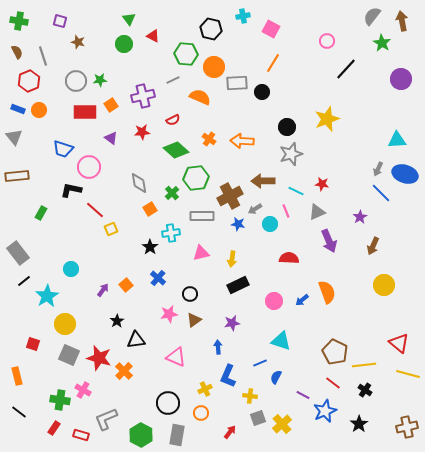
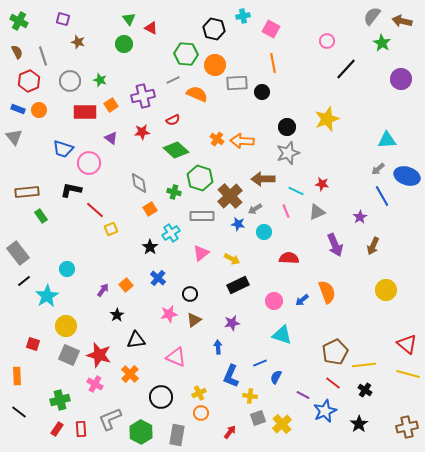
green cross at (19, 21): rotated 18 degrees clockwise
purple square at (60, 21): moved 3 px right, 2 px up
brown arrow at (402, 21): rotated 66 degrees counterclockwise
black hexagon at (211, 29): moved 3 px right
red triangle at (153, 36): moved 2 px left, 8 px up
orange line at (273, 63): rotated 42 degrees counterclockwise
orange circle at (214, 67): moved 1 px right, 2 px up
green star at (100, 80): rotated 24 degrees clockwise
gray circle at (76, 81): moved 6 px left
orange semicircle at (200, 97): moved 3 px left, 3 px up
orange cross at (209, 139): moved 8 px right
cyan triangle at (397, 140): moved 10 px left
gray star at (291, 154): moved 3 px left, 1 px up
pink circle at (89, 167): moved 4 px up
gray arrow at (378, 169): rotated 24 degrees clockwise
blue ellipse at (405, 174): moved 2 px right, 2 px down
brown rectangle at (17, 176): moved 10 px right, 16 px down
green hexagon at (196, 178): moved 4 px right; rotated 25 degrees clockwise
brown arrow at (263, 181): moved 2 px up
green cross at (172, 193): moved 2 px right, 1 px up; rotated 32 degrees counterclockwise
blue line at (381, 193): moved 1 px right, 3 px down; rotated 15 degrees clockwise
brown cross at (230, 196): rotated 15 degrees counterclockwise
green rectangle at (41, 213): moved 3 px down; rotated 64 degrees counterclockwise
cyan circle at (270, 224): moved 6 px left, 8 px down
cyan cross at (171, 233): rotated 24 degrees counterclockwise
purple arrow at (329, 241): moved 6 px right, 4 px down
pink triangle at (201, 253): rotated 24 degrees counterclockwise
yellow arrow at (232, 259): rotated 70 degrees counterclockwise
cyan circle at (71, 269): moved 4 px left
yellow circle at (384, 285): moved 2 px right, 5 px down
black star at (117, 321): moved 6 px up
yellow circle at (65, 324): moved 1 px right, 2 px down
cyan triangle at (281, 341): moved 1 px right, 6 px up
red triangle at (399, 343): moved 8 px right, 1 px down
brown pentagon at (335, 352): rotated 20 degrees clockwise
red star at (99, 358): moved 3 px up
orange cross at (124, 371): moved 6 px right, 3 px down
orange rectangle at (17, 376): rotated 12 degrees clockwise
blue L-shape at (228, 376): moved 3 px right
yellow cross at (205, 389): moved 6 px left, 4 px down
pink cross at (83, 390): moved 12 px right, 6 px up
green cross at (60, 400): rotated 24 degrees counterclockwise
black circle at (168, 403): moved 7 px left, 6 px up
gray L-shape at (106, 419): moved 4 px right
red rectangle at (54, 428): moved 3 px right, 1 px down
red rectangle at (81, 435): moved 6 px up; rotated 70 degrees clockwise
green hexagon at (141, 435): moved 3 px up
